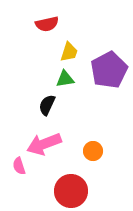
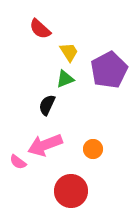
red semicircle: moved 7 px left, 5 px down; rotated 55 degrees clockwise
yellow trapezoid: rotated 50 degrees counterclockwise
green triangle: rotated 12 degrees counterclockwise
pink arrow: moved 1 px right, 1 px down
orange circle: moved 2 px up
pink semicircle: moved 1 px left, 4 px up; rotated 36 degrees counterclockwise
